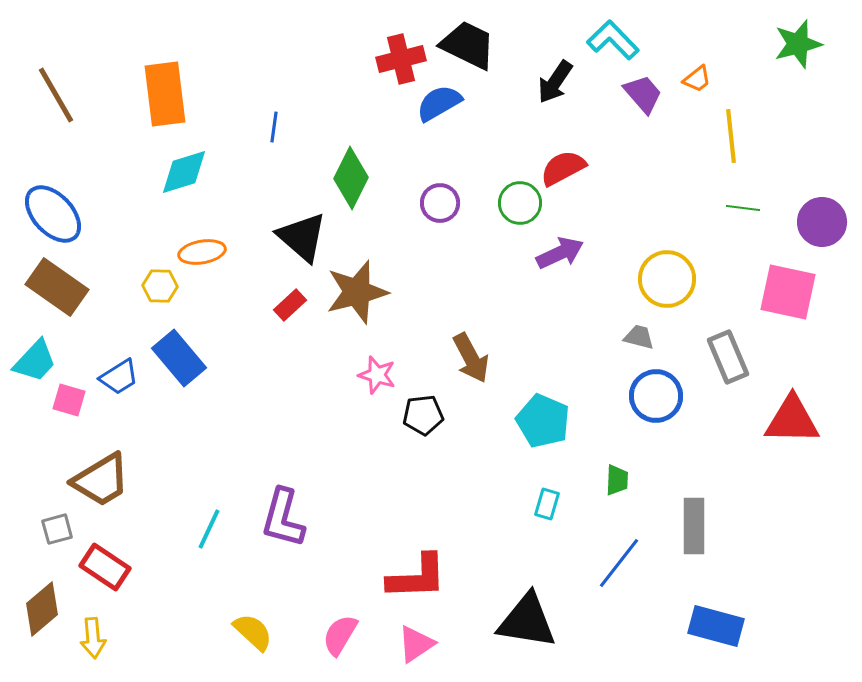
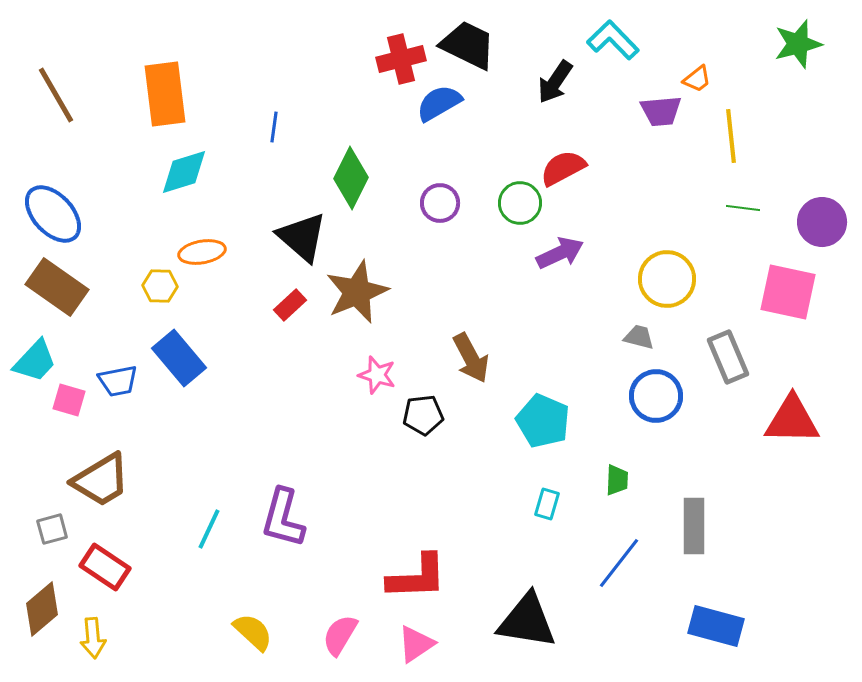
purple trapezoid at (643, 94): moved 18 px right, 17 px down; rotated 126 degrees clockwise
brown star at (357, 292): rotated 8 degrees counterclockwise
blue trapezoid at (119, 377): moved 1 px left, 4 px down; rotated 21 degrees clockwise
gray square at (57, 529): moved 5 px left
